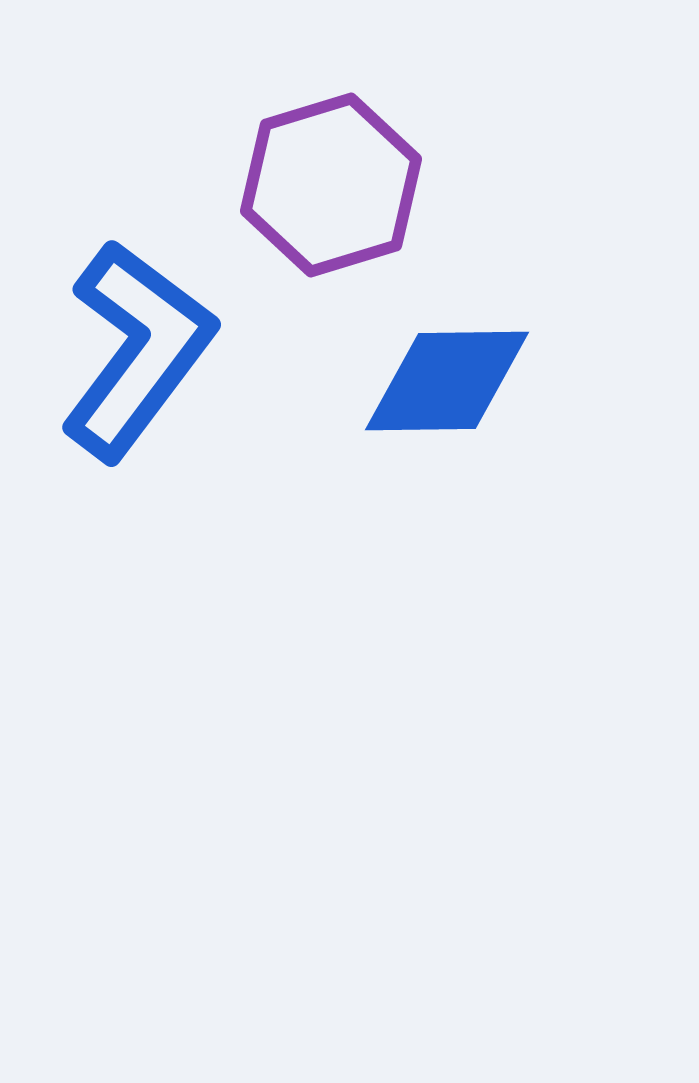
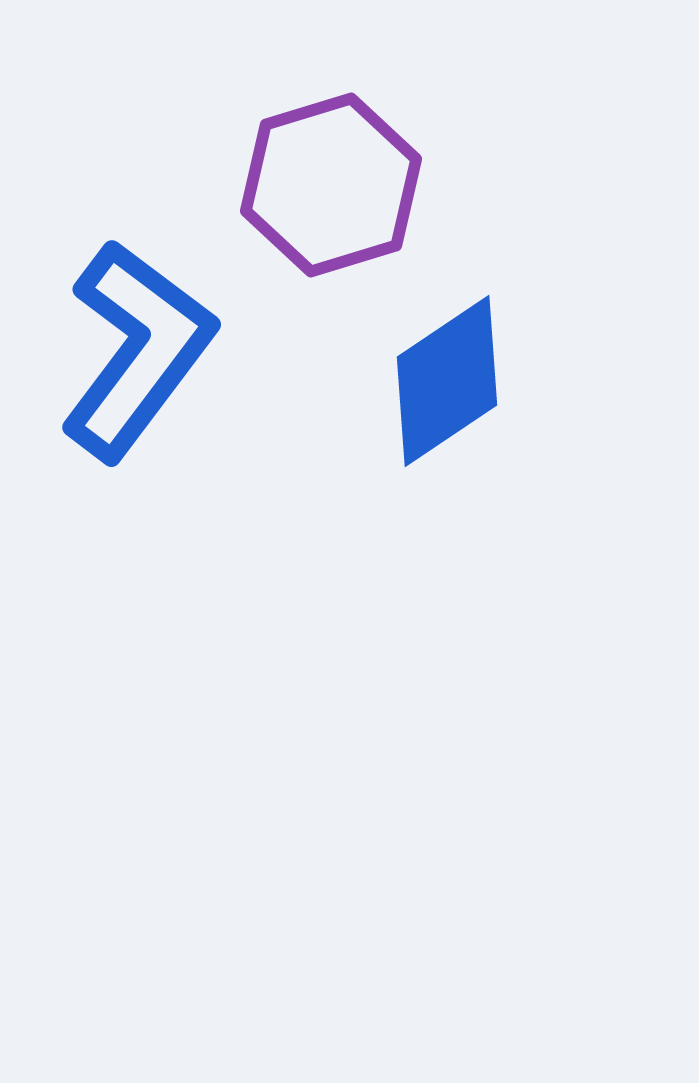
blue diamond: rotated 33 degrees counterclockwise
